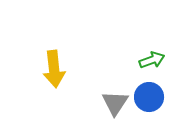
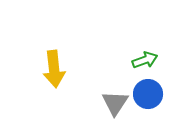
green arrow: moved 7 px left
blue circle: moved 1 px left, 3 px up
